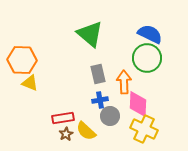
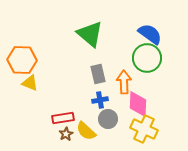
blue semicircle: rotated 10 degrees clockwise
gray circle: moved 2 px left, 3 px down
